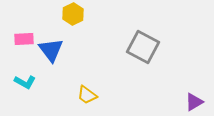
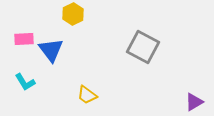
cyan L-shape: rotated 30 degrees clockwise
